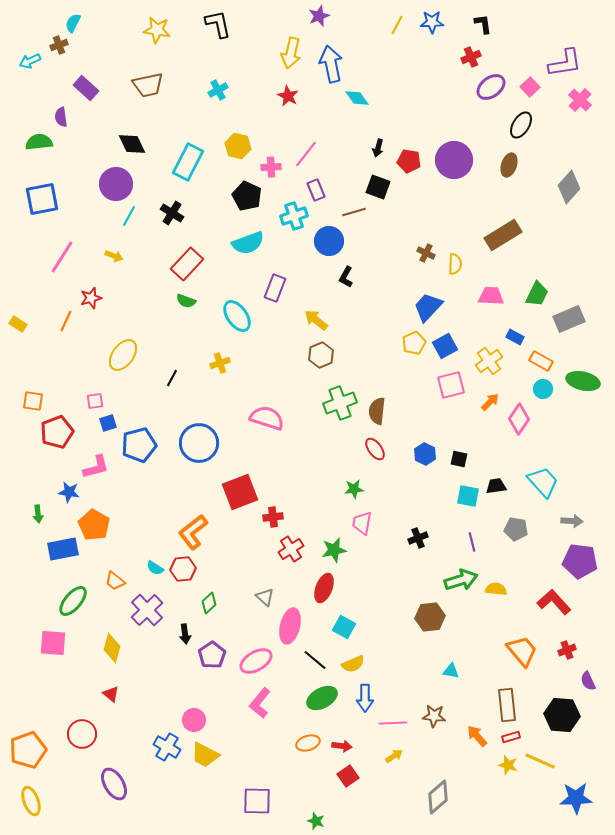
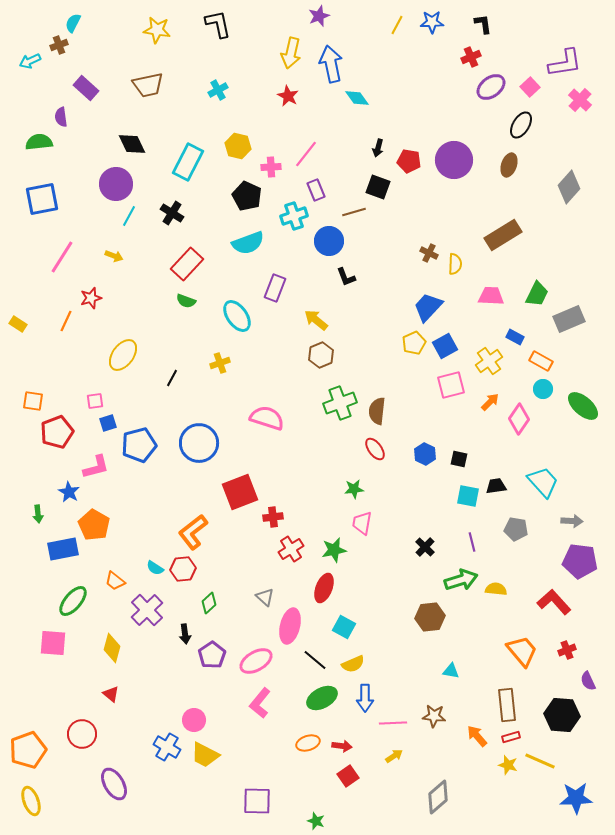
brown cross at (426, 253): moved 3 px right
black L-shape at (346, 277): rotated 50 degrees counterclockwise
green ellipse at (583, 381): moved 25 px down; rotated 28 degrees clockwise
blue star at (69, 492): rotated 20 degrees clockwise
black cross at (418, 538): moved 7 px right, 9 px down; rotated 24 degrees counterclockwise
